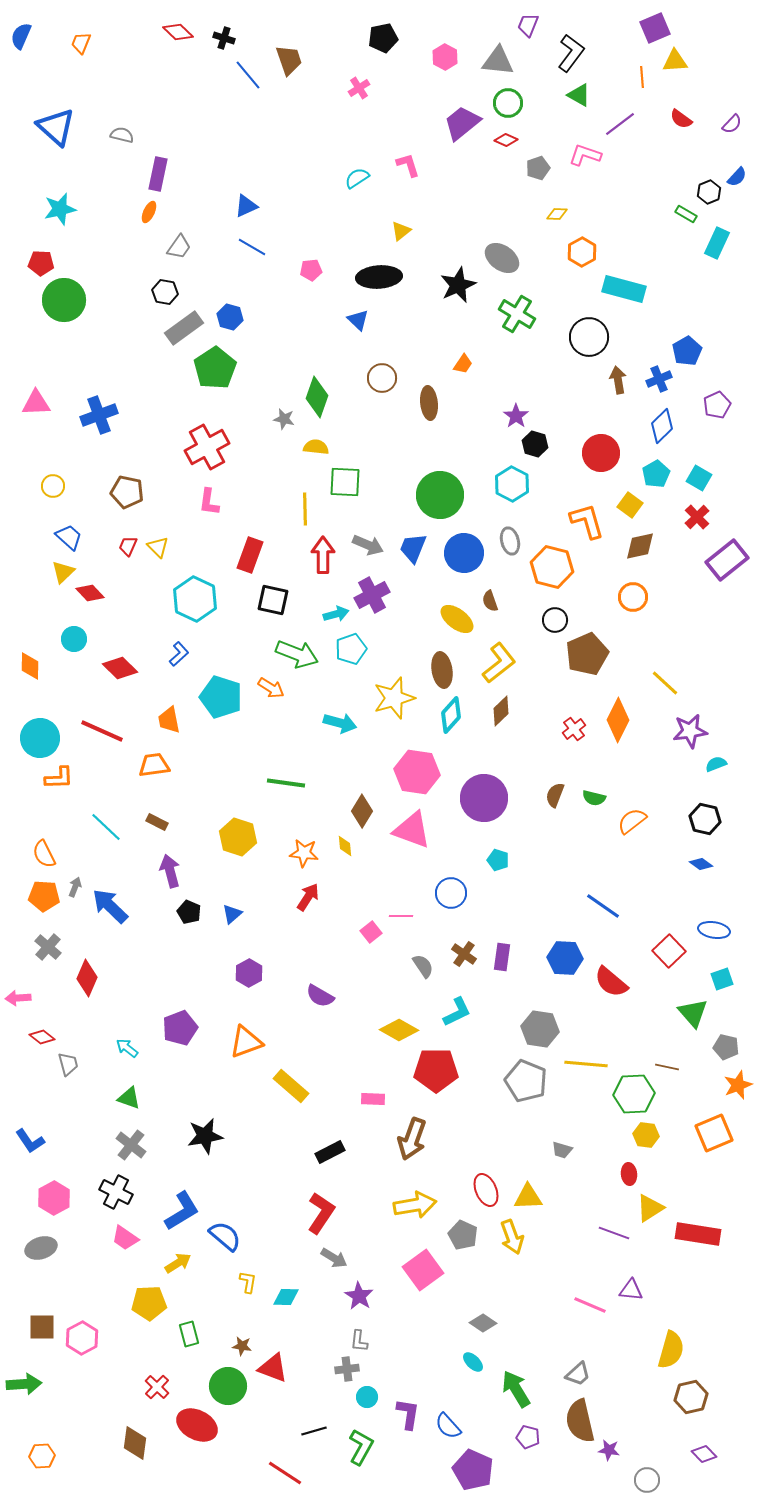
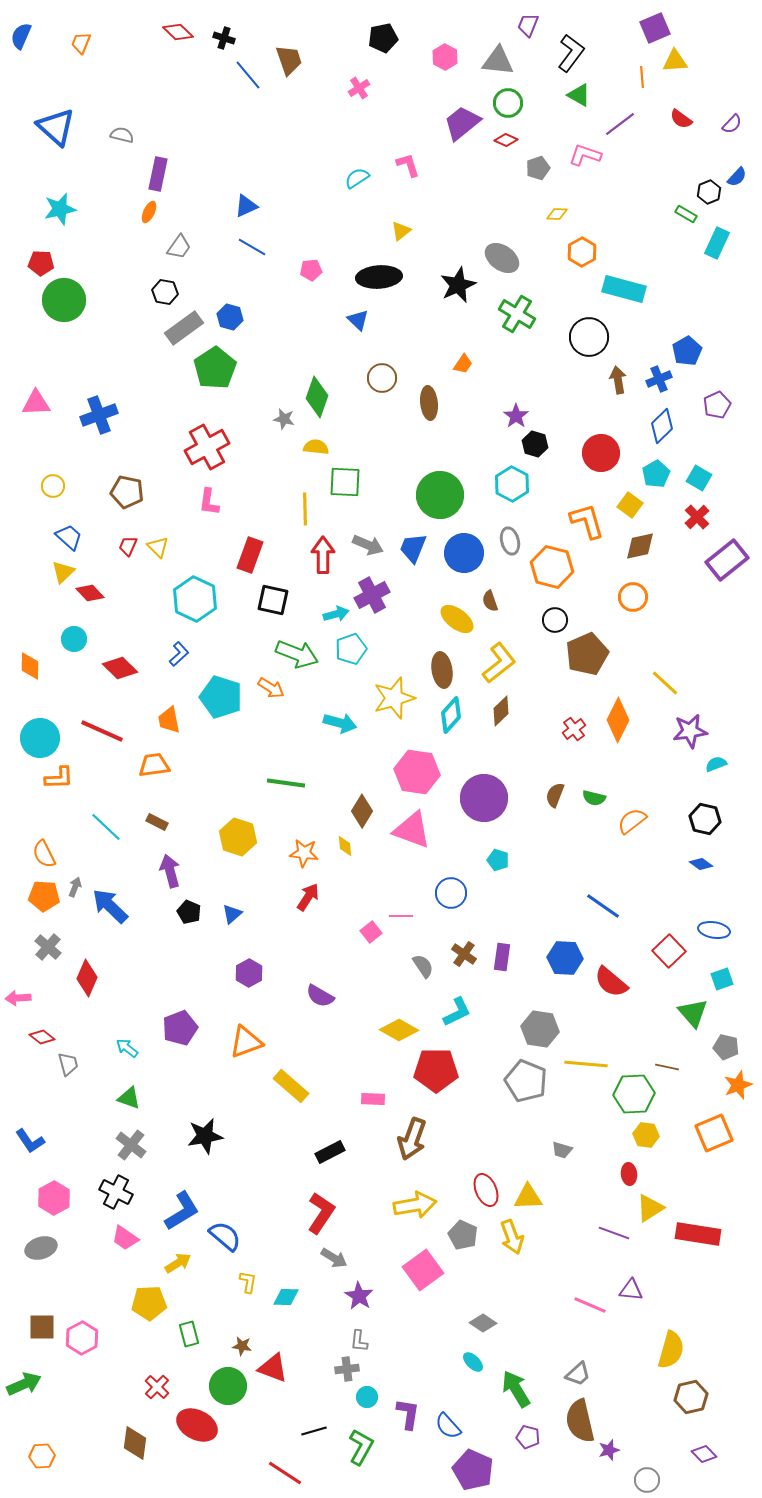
green arrow at (24, 1384): rotated 20 degrees counterclockwise
purple star at (609, 1450): rotated 25 degrees counterclockwise
